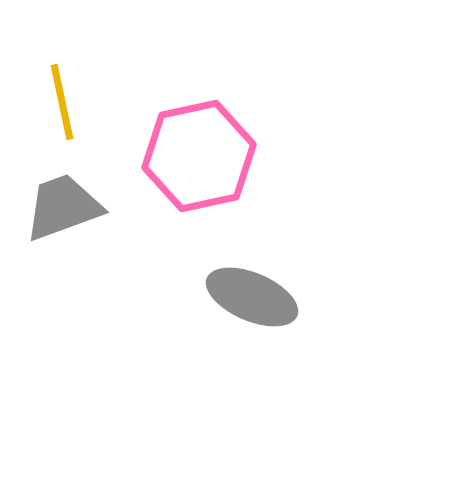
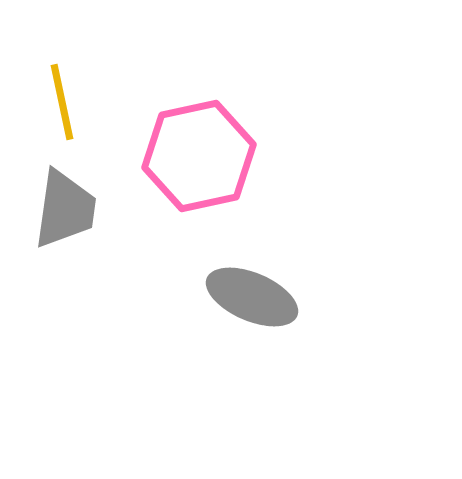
gray trapezoid: moved 2 px right, 2 px down; rotated 118 degrees clockwise
